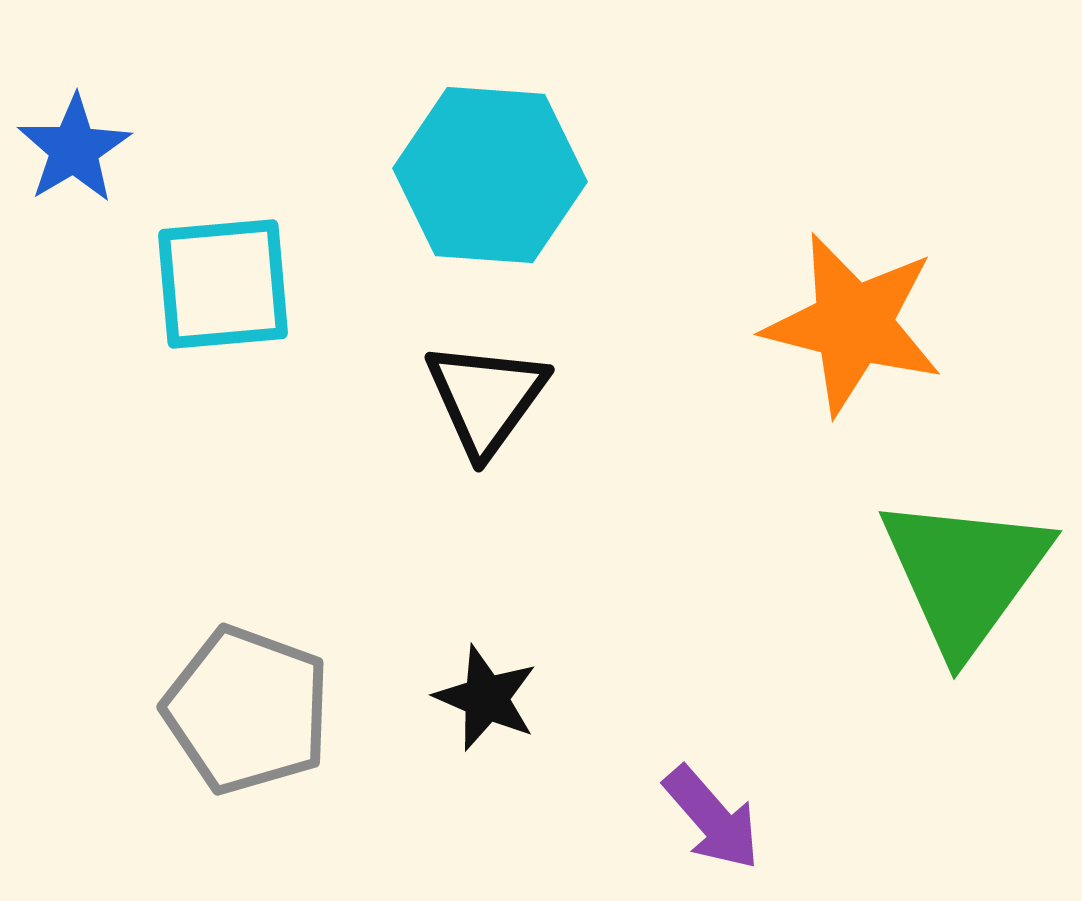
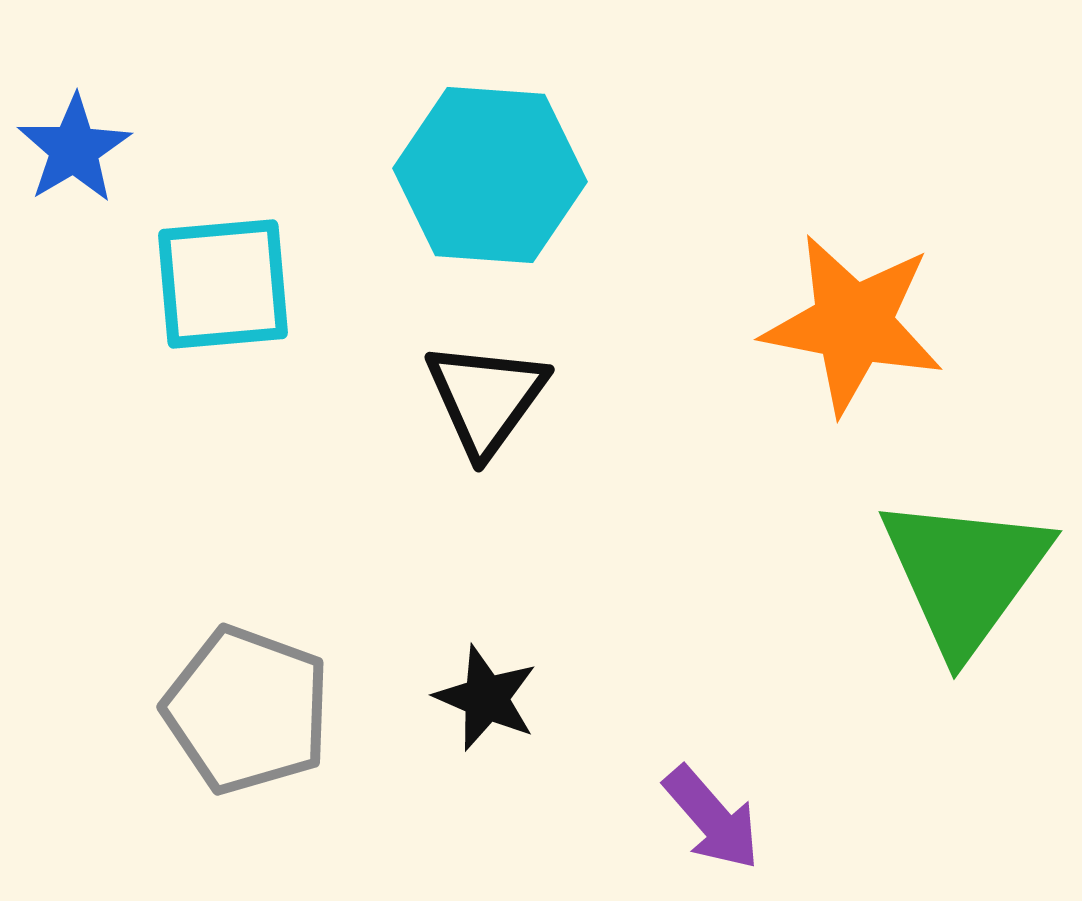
orange star: rotated 3 degrees counterclockwise
